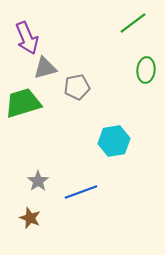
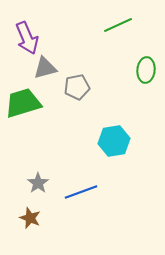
green line: moved 15 px left, 2 px down; rotated 12 degrees clockwise
gray star: moved 2 px down
